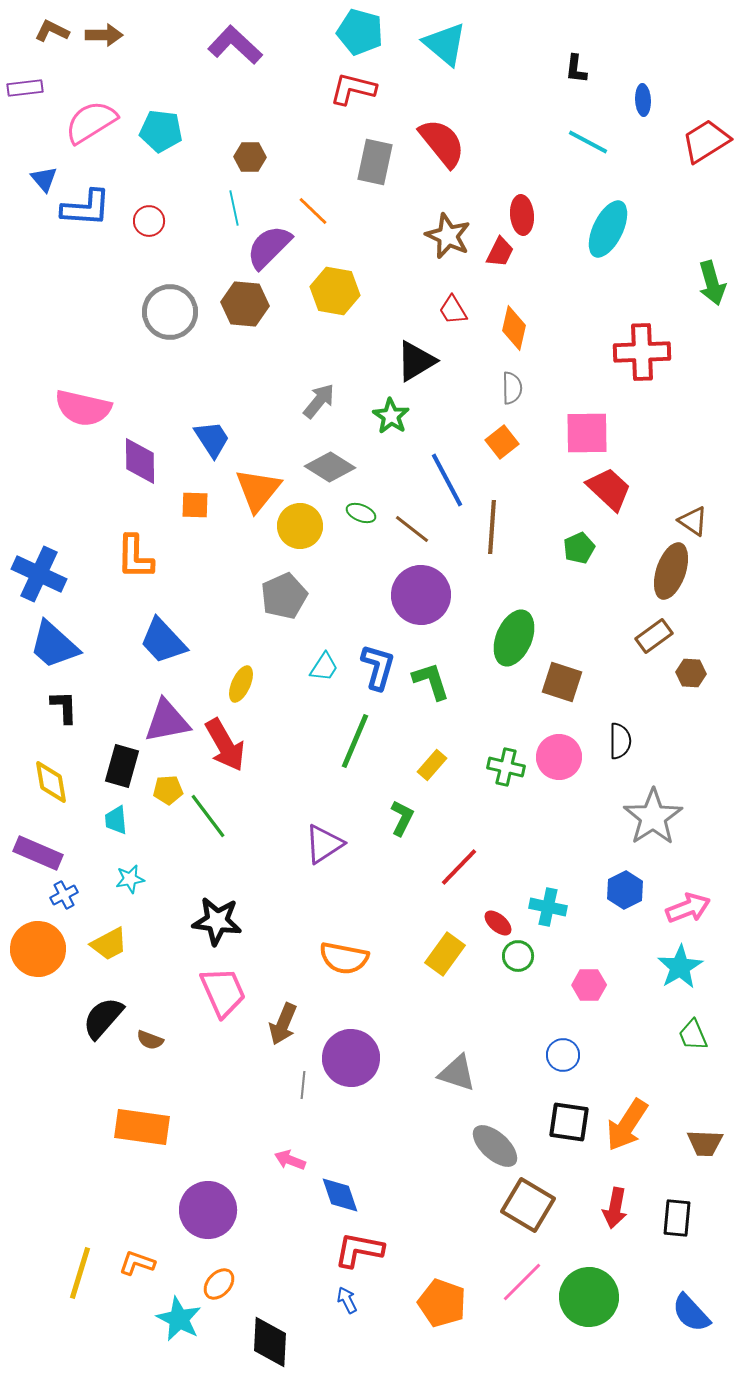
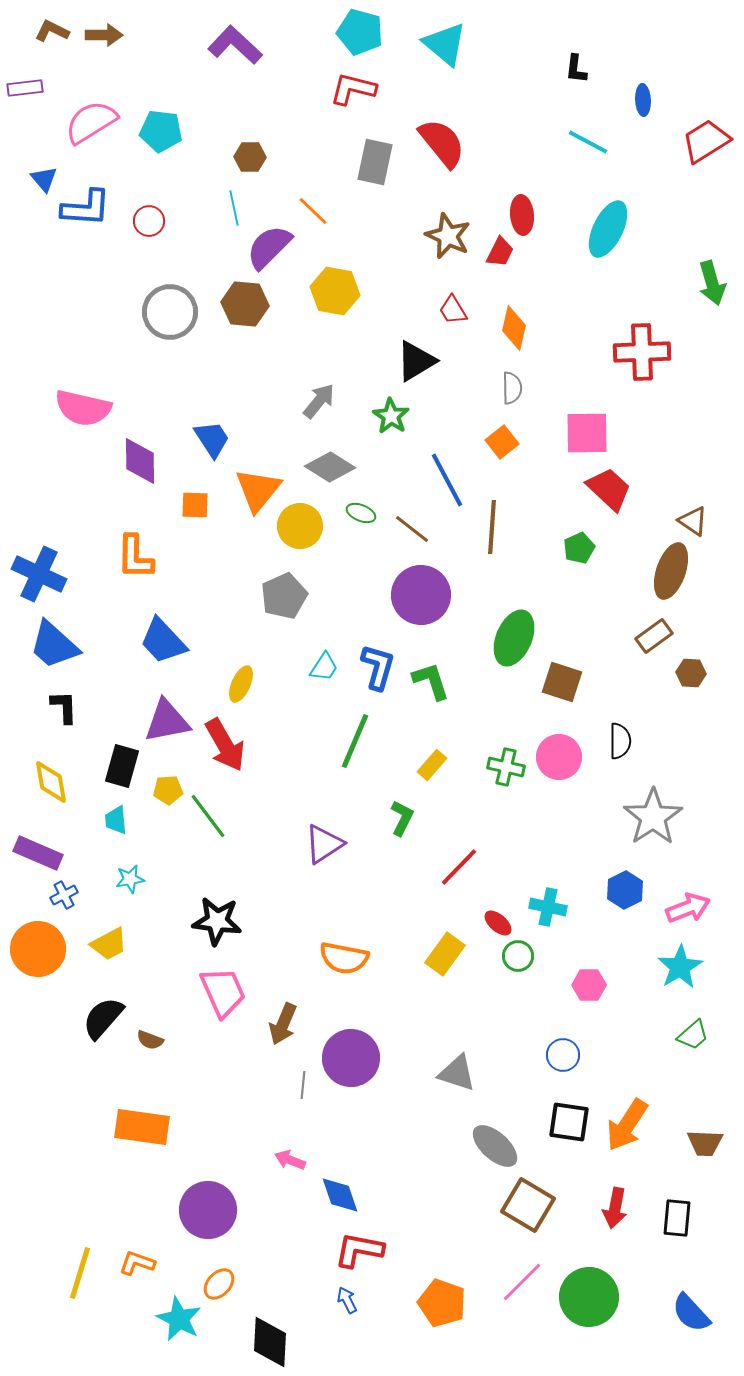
green trapezoid at (693, 1035): rotated 108 degrees counterclockwise
